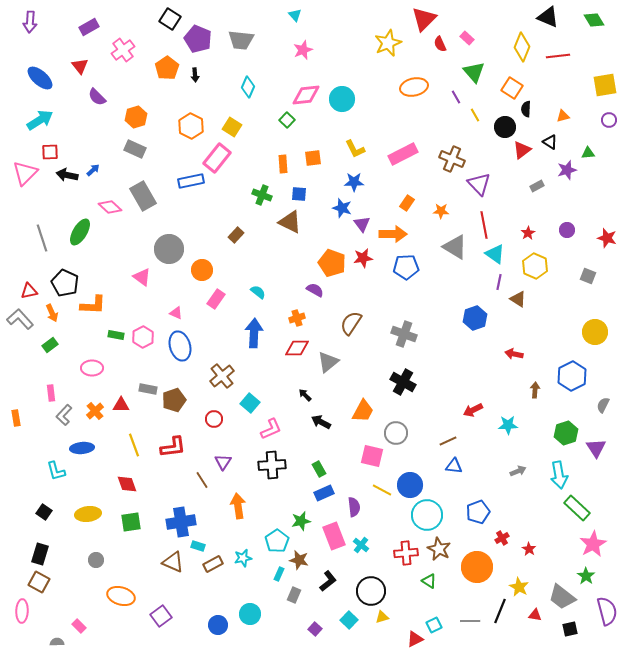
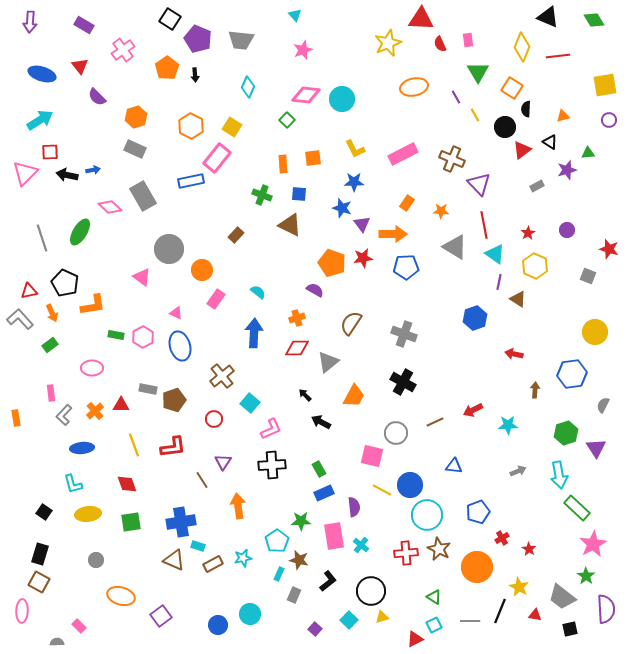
red triangle at (424, 19): moved 3 px left; rotated 48 degrees clockwise
purple rectangle at (89, 27): moved 5 px left, 2 px up; rotated 60 degrees clockwise
pink rectangle at (467, 38): moved 1 px right, 2 px down; rotated 40 degrees clockwise
green triangle at (474, 72): moved 4 px right; rotated 10 degrees clockwise
blue ellipse at (40, 78): moved 2 px right, 4 px up; rotated 24 degrees counterclockwise
pink diamond at (306, 95): rotated 12 degrees clockwise
blue arrow at (93, 170): rotated 32 degrees clockwise
brown triangle at (290, 222): moved 3 px down
red star at (607, 238): moved 2 px right, 11 px down
orange L-shape at (93, 305): rotated 12 degrees counterclockwise
blue hexagon at (572, 376): moved 2 px up; rotated 20 degrees clockwise
orange trapezoid at (363, 411): moved 9 px left, 15 px up
brown line at (448, 441): moved 13 px left, 19 px up
cyan L-shape at (56, 471): moved 17 px right, 13 px down
green star at (301, 521): rotated 12 degrees clockwise
pink rectangle at (334, 536): rotated 12 degrees clockwise
brown triangle at (173, 562): moved 1 px right, 2 px up
green triangle at (429, 581): moved 5 px right, 16 px down
purple semicircle at (607, 611): moved 1 px left, 2 px up; rotated 12 degrees clockwise
